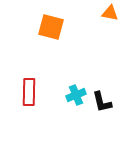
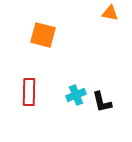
orange square: moved 8 px left, 8 px down
